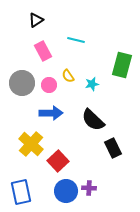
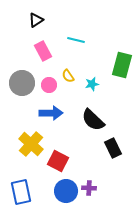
red square: rotated 20 degrees counterclockwise
